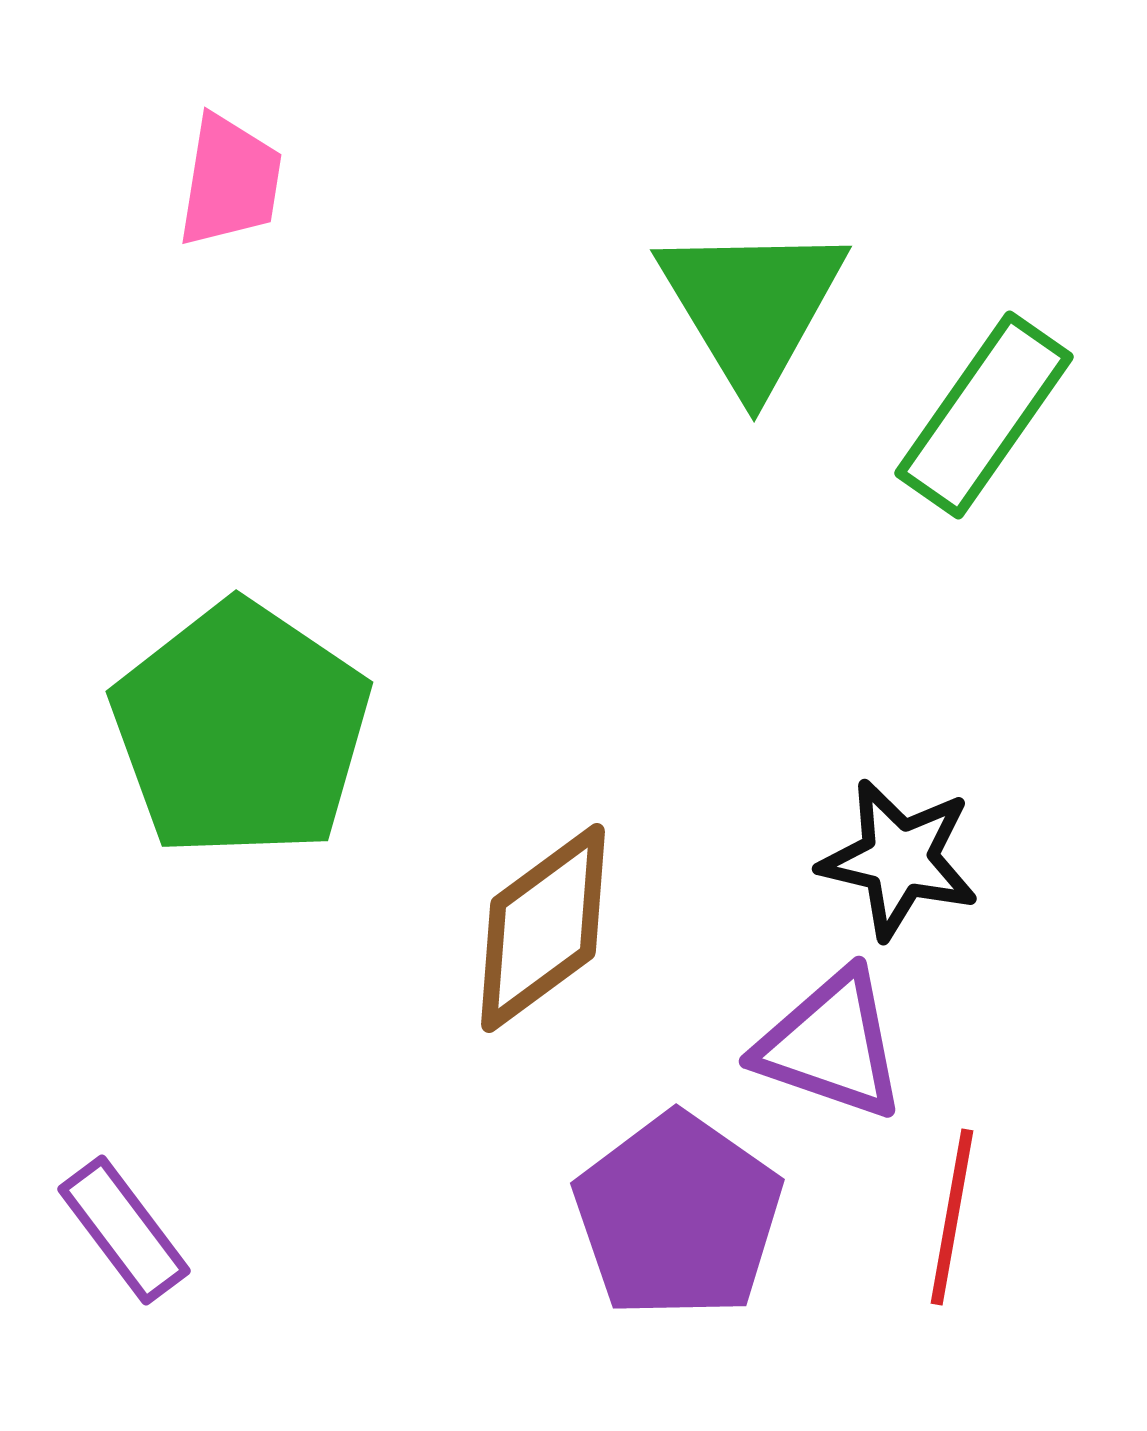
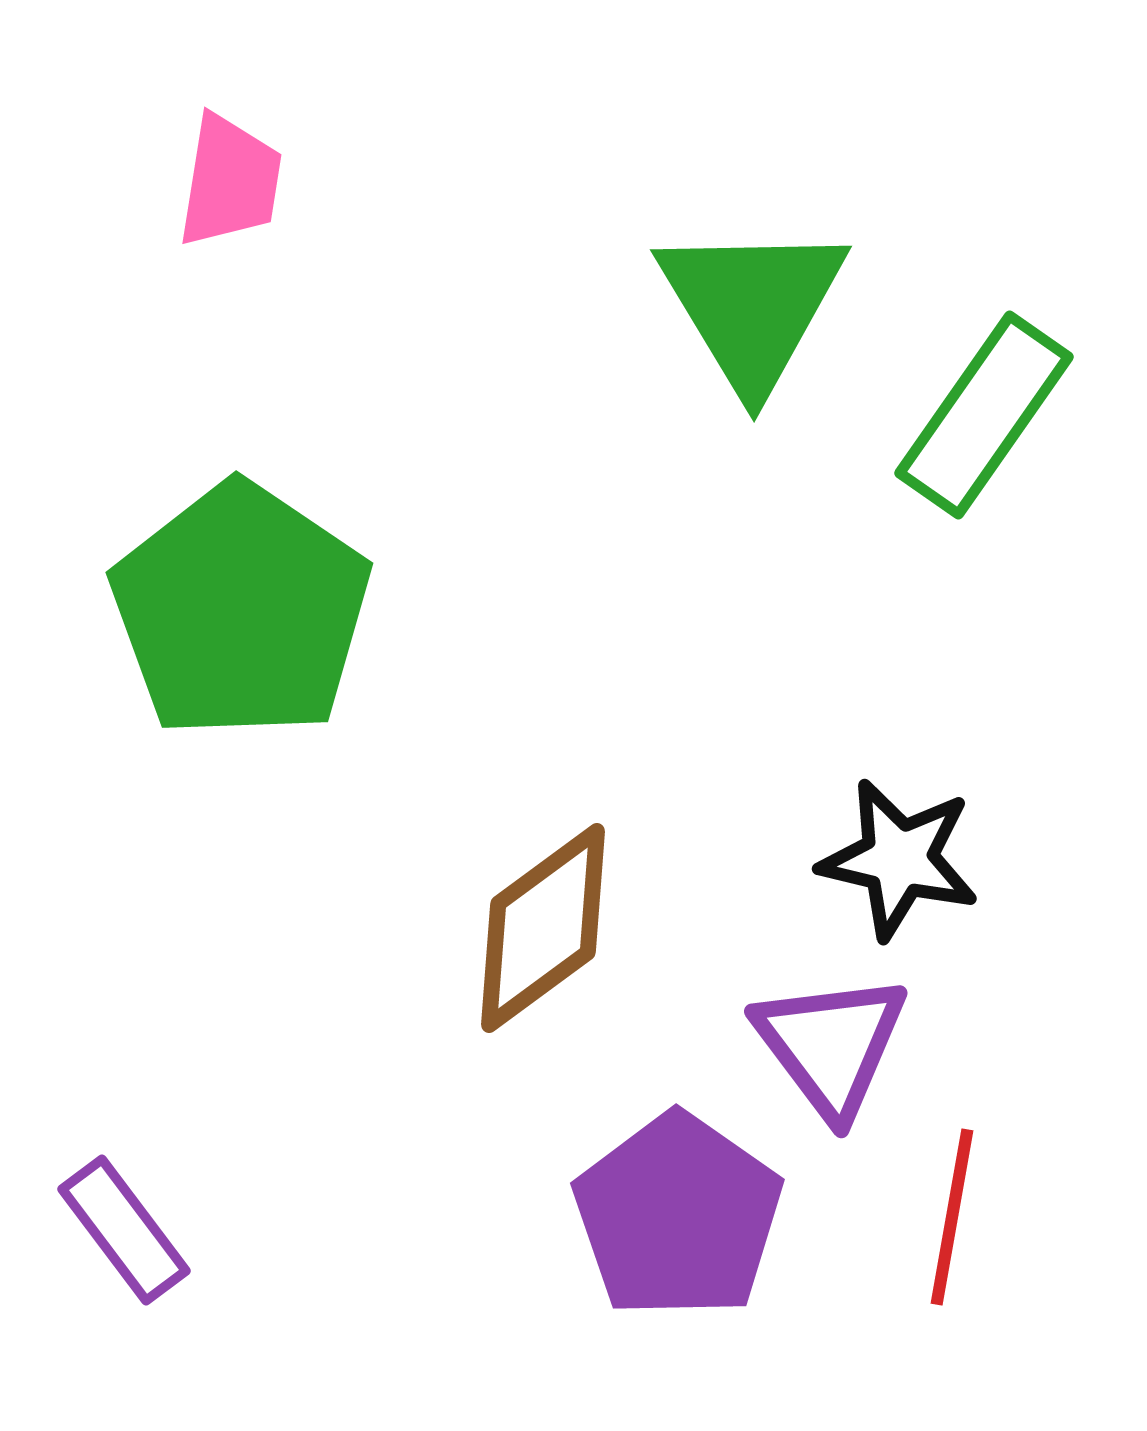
green pentagon: moved 119 px up
purple triangle: rotated 34 degrees clockwise
